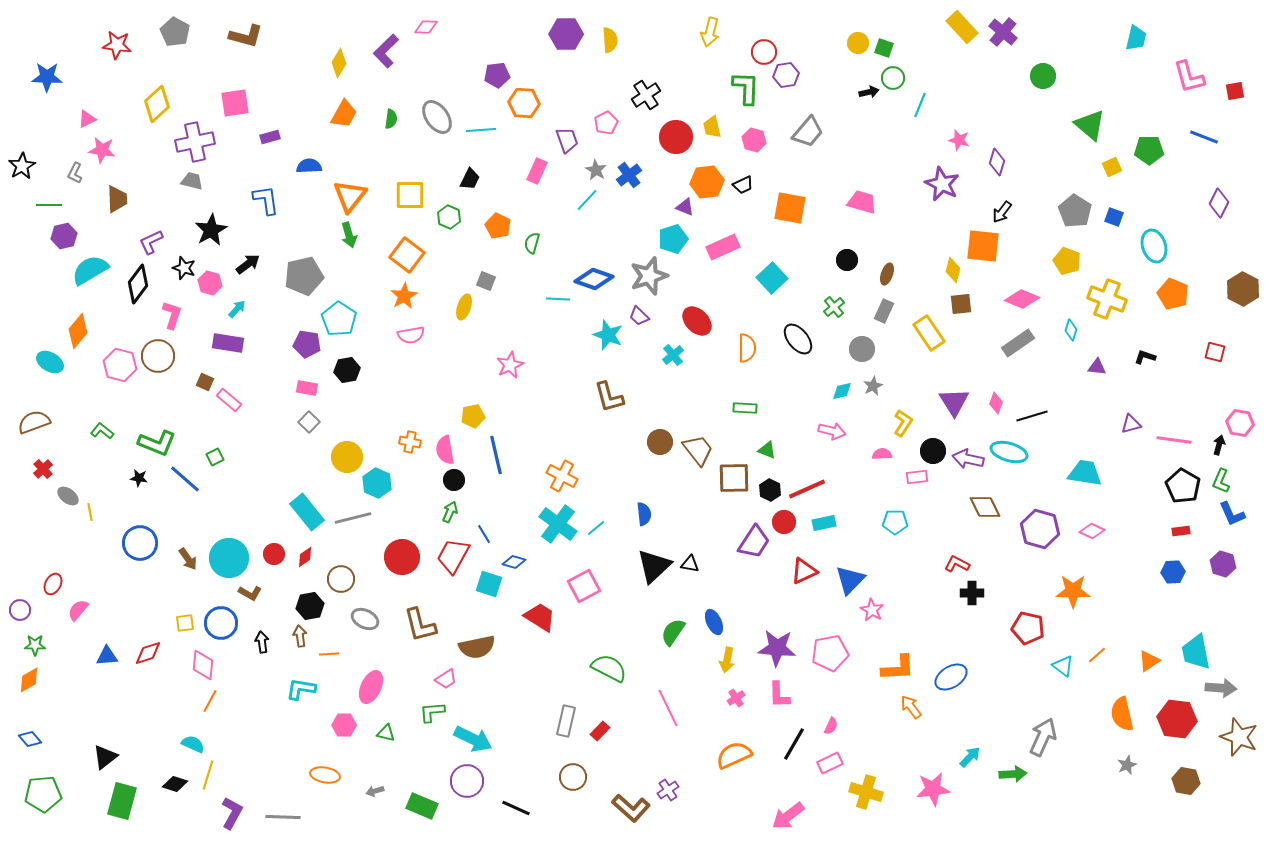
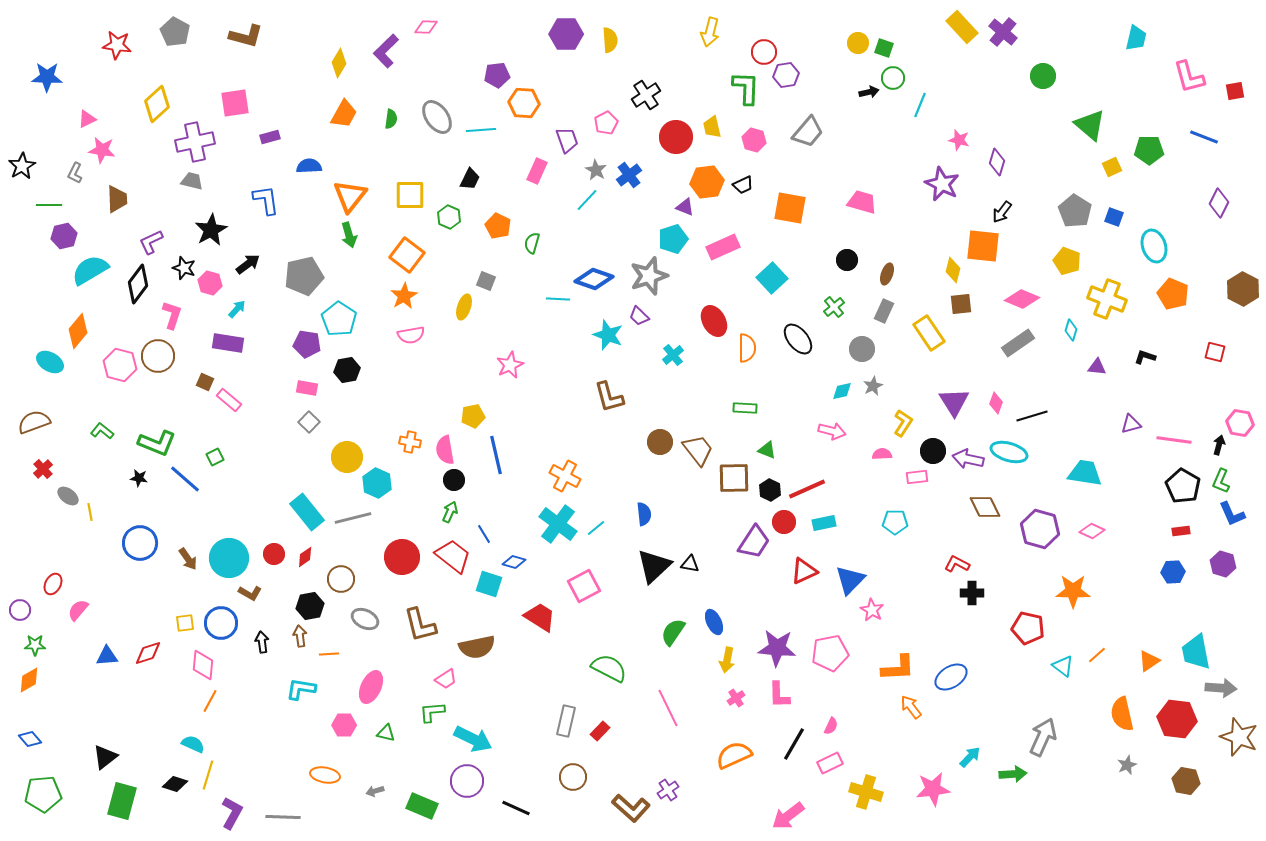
red ellipse at (697, 321): moved 17 px right; rotated 16 degrees clockwise
orange cross at (562, 476): moved 3 px right
red trapezoid at (453, 556): rotated 99 degrees clockwise
